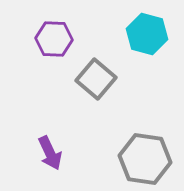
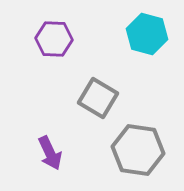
gray square: moved 2 px right, 19 px down; rotated 9 degrees counterclockwise
gray hexagon: moved 7 px left, 9 px up
